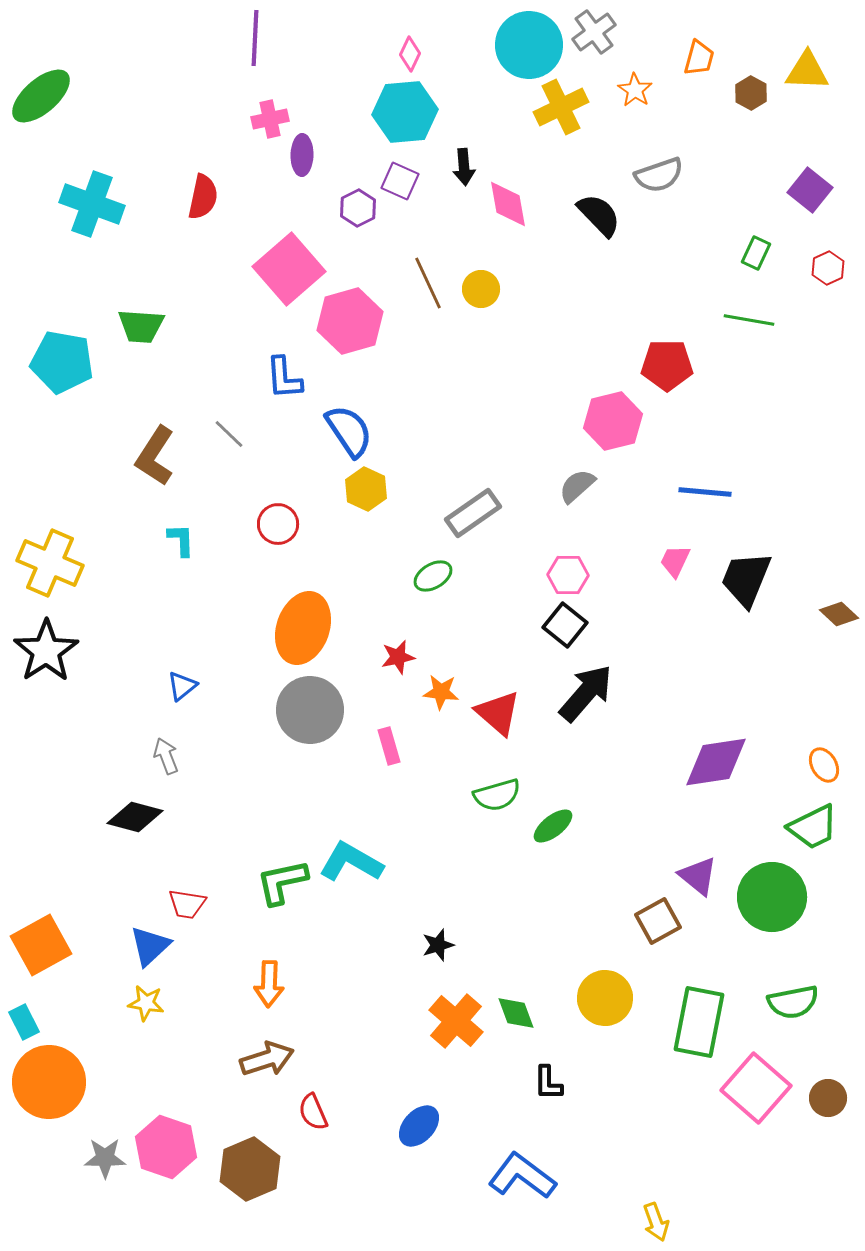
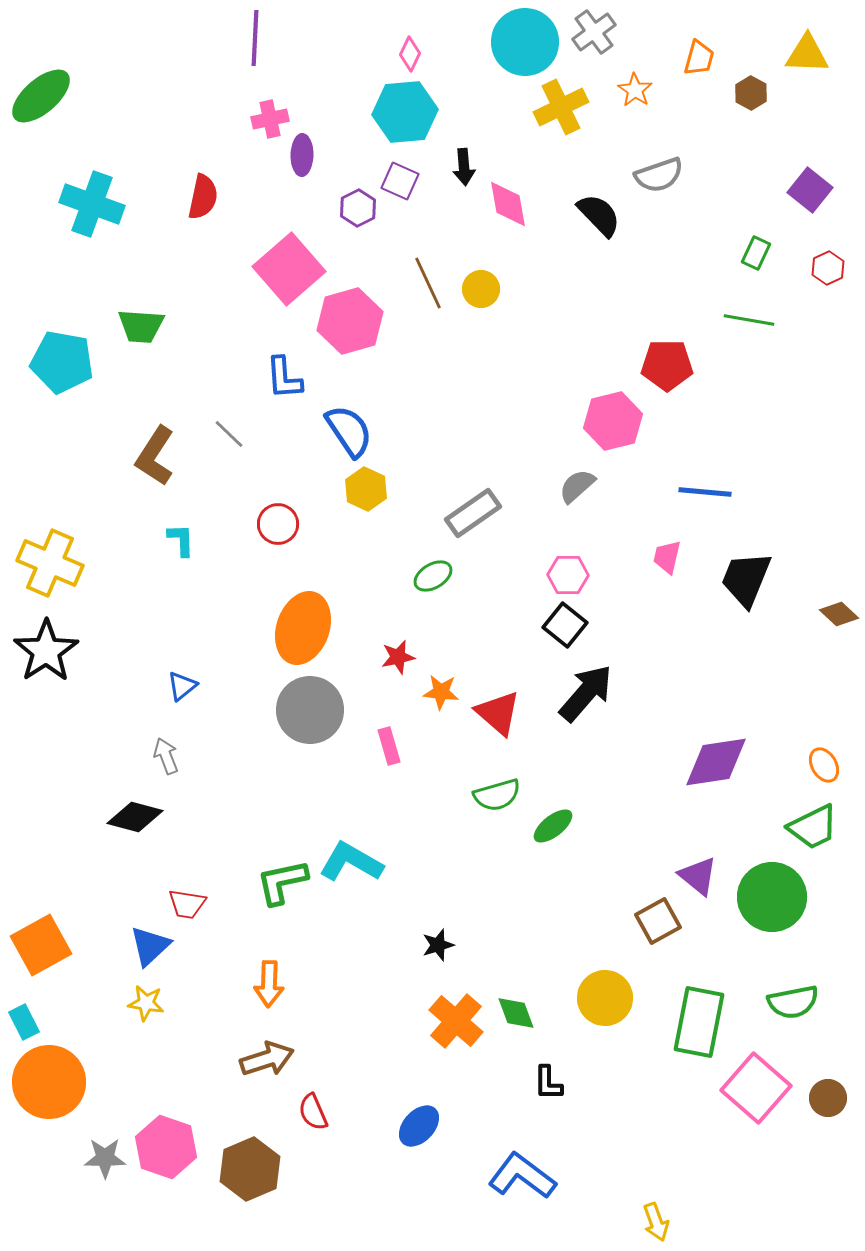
cyan circle at (529, 45): moved 4 px left, 3 px up
yellow triangle at (807, 71): moved 17 px up
pink trapezoid at (675, 561): moved 8 px left, 4 px up; rotated 12 degrees counterclockwise
